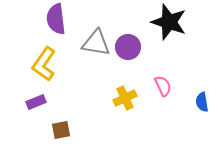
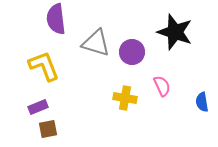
black star: moved 6 px right, 10 px down
gray triangle: rotated 8 degrees clockwise
purple circle: moved 4 px right, 5 px down
yellow L-shape: moved 2 px down; rotated 124 degrees clockwise
pink semicircle: moved 1 px left
yellow cross: rotated 35 degrees clockwise
purple rectangle: moved 2 px right, 5 px down
brown square: moved 13 px left, 1 px up
